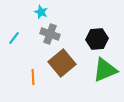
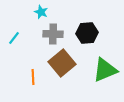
gray cross: moved 3 px right; rotated 18 degrees counterclockwise
black hexagon: moved 10 px left, 6 px up
